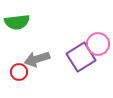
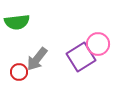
gray arrow: rotated 35 degrees counterclockwise
